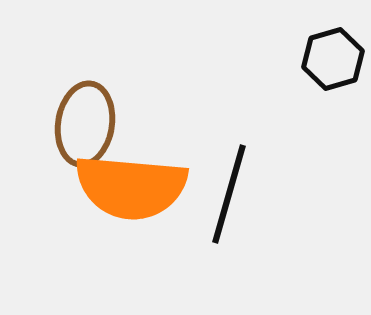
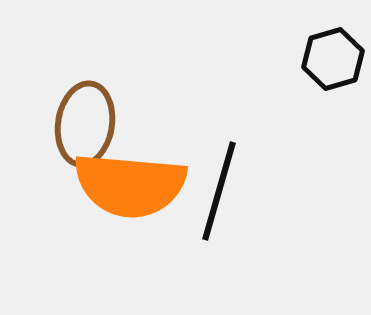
orange semicircle: moved 1 px left, 2 px up
black line: moved 10 px left, 3 px up
